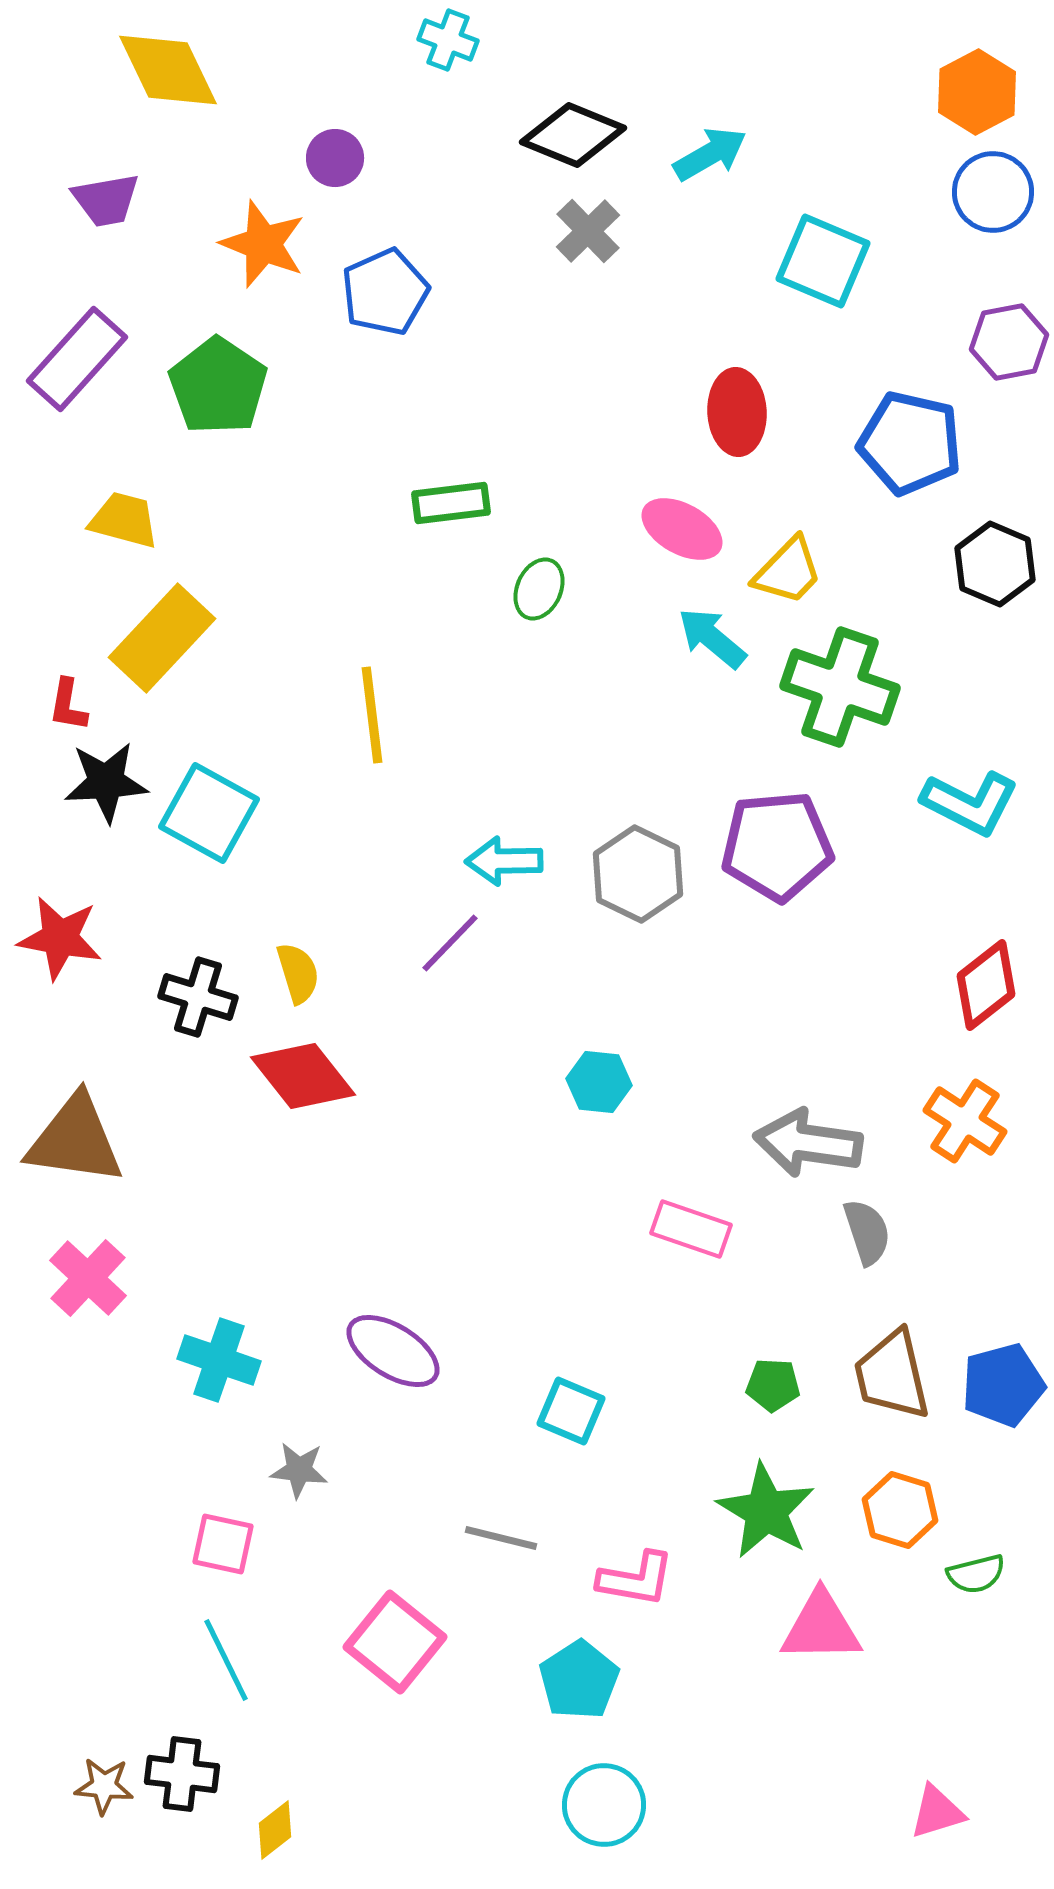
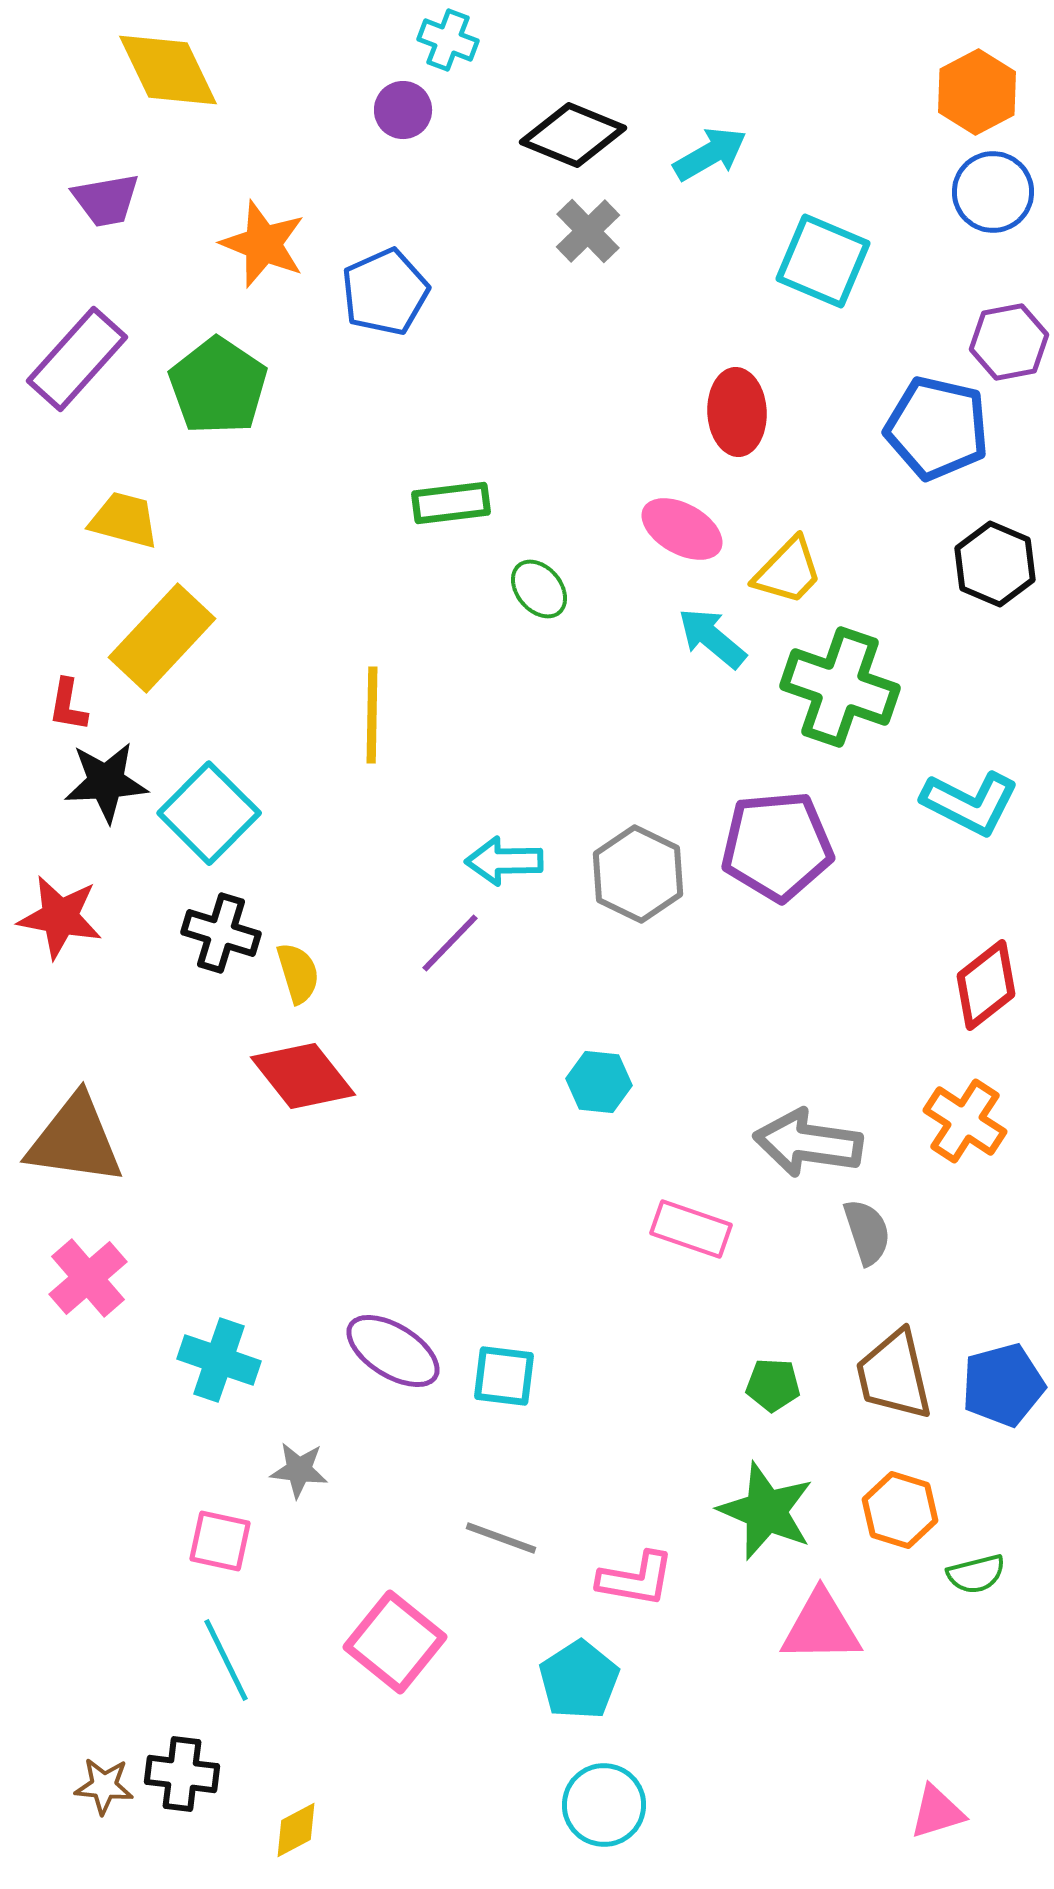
purple circle at (335, 158): moved 68 px right, 48 px up
blue pentagon at (910, 443): moved 27 px right, 15 px up
green ellipse at (539, 589): rotated 64 degrees counterclockwise
yellow line at (372, 715): rotated 8 degrees clockwise
cyan square at (209, 813): rotated 16 degrees clockwise
red star at (60, 938): moved 21 px up
black cross at (198, 997): moved 23 px right, 64 px up
pink cross at (88, 1278): rotated 6 degrees clockwise
brown trapezoid at (892, 1375): moved 2 px right
cyan square at (571, 1411): moved 67 px left, 35 px up; rotated 16 degrees counterclockwise
green star at (766, 1511): rotated 8 degrees counterclockwise
gray line at (501, 1538): rotated 6 degrees clockwise
pink square at (223, 1544): moved 3 px left, 3 px up
yellow diamond at (275, 1830): moved 21 px right; rotated 10 degrees clockwise
